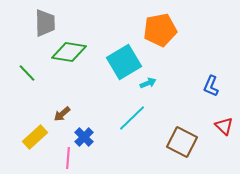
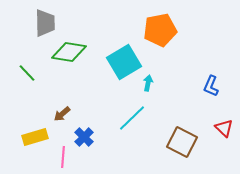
cyan arrow: rotated 56 degrees counterclockwise
red triangle: moved 2 px down
yellow rectangle: rotated 25 degrees clockwise
pink line: moved 5 px left, 1 px up
